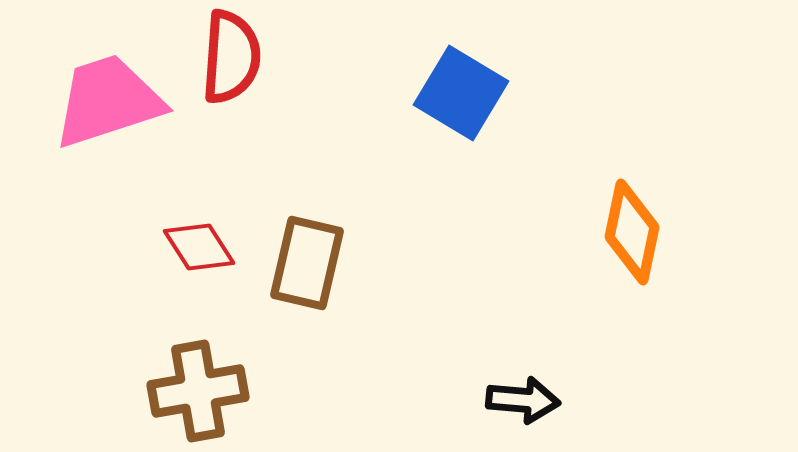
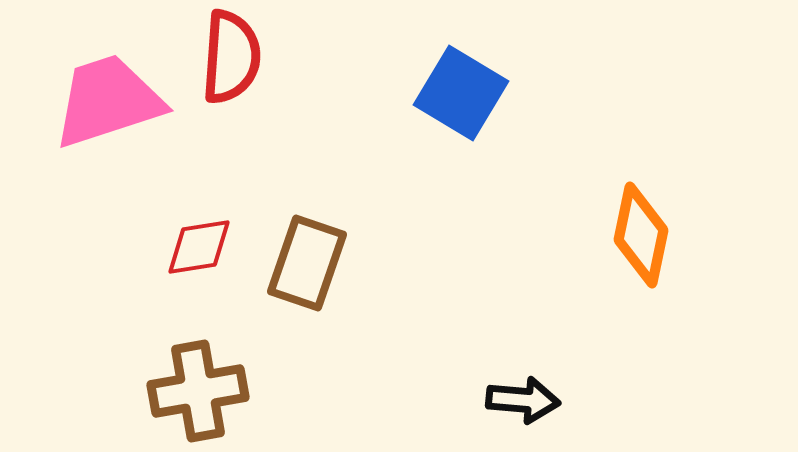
orange diamond: moved 9 px right, 3 px down
red diamond: rotated 66 degrees counterclockwise
brown rectangle: rotated 6 degrees clockwise
